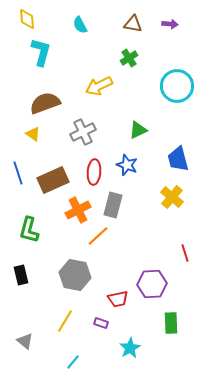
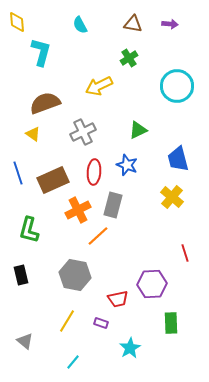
yellow diamond: moved 10 px left, 3 px down
yellow line: moved 2 px right
